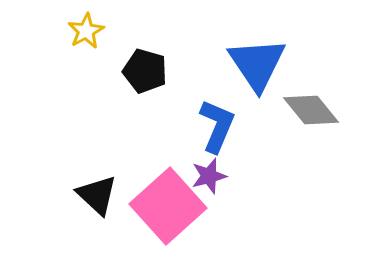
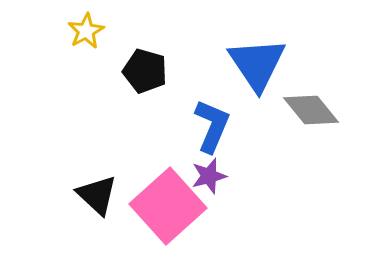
blue L-shape: moved 5 px left
